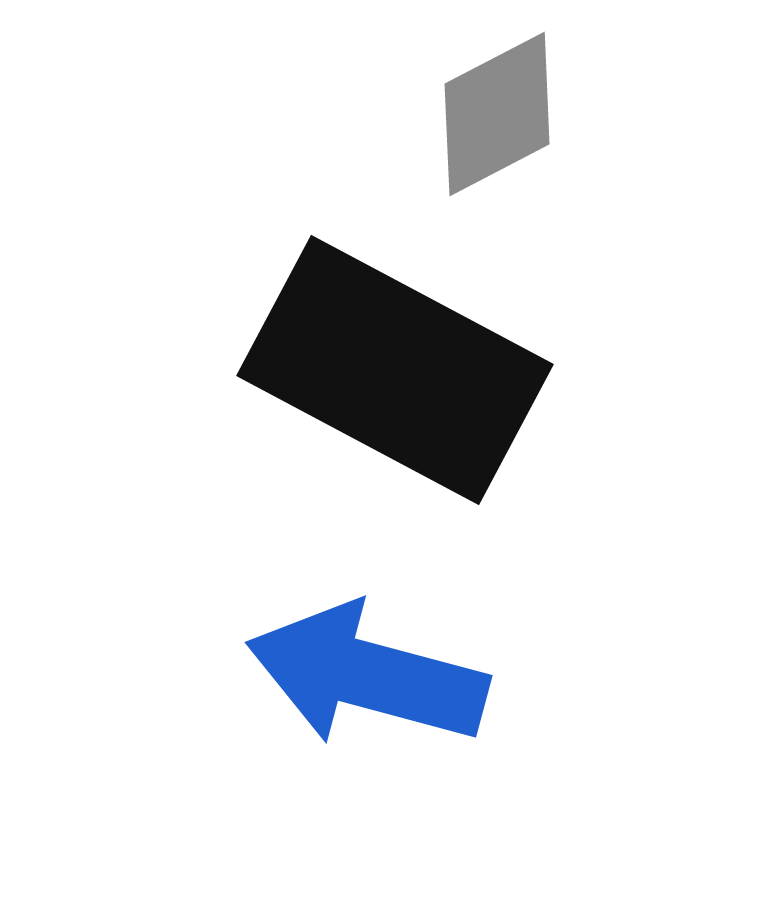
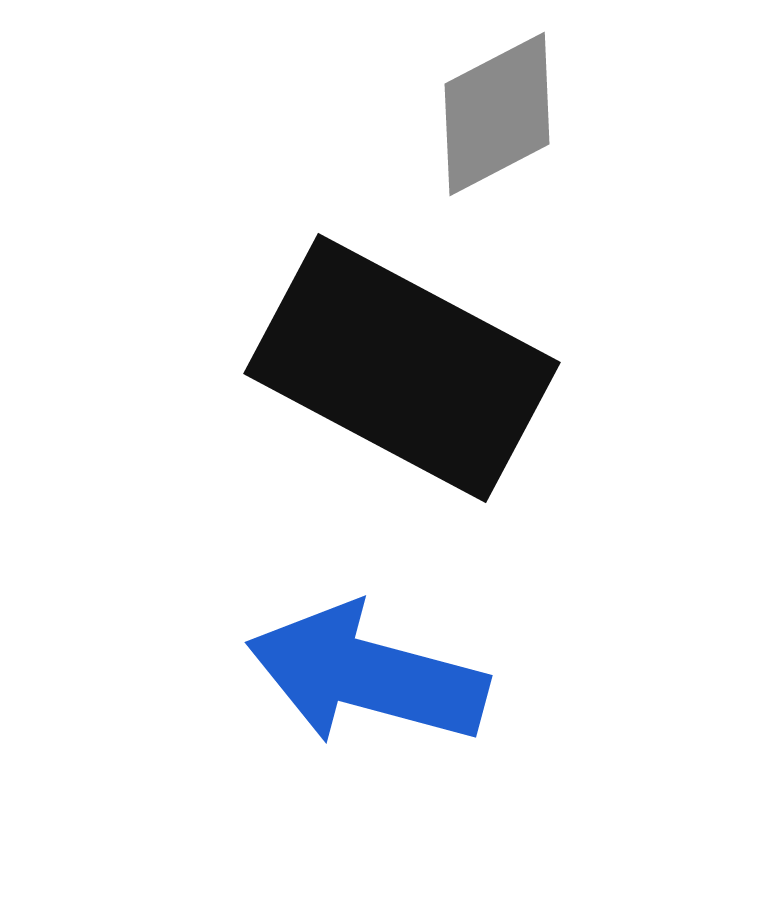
black rectangle: moved 7 px right, 2 px up
